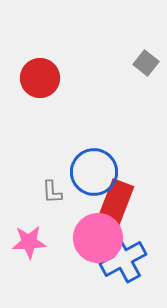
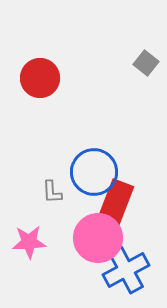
blue cross: moved 3 px right, 11 px down
